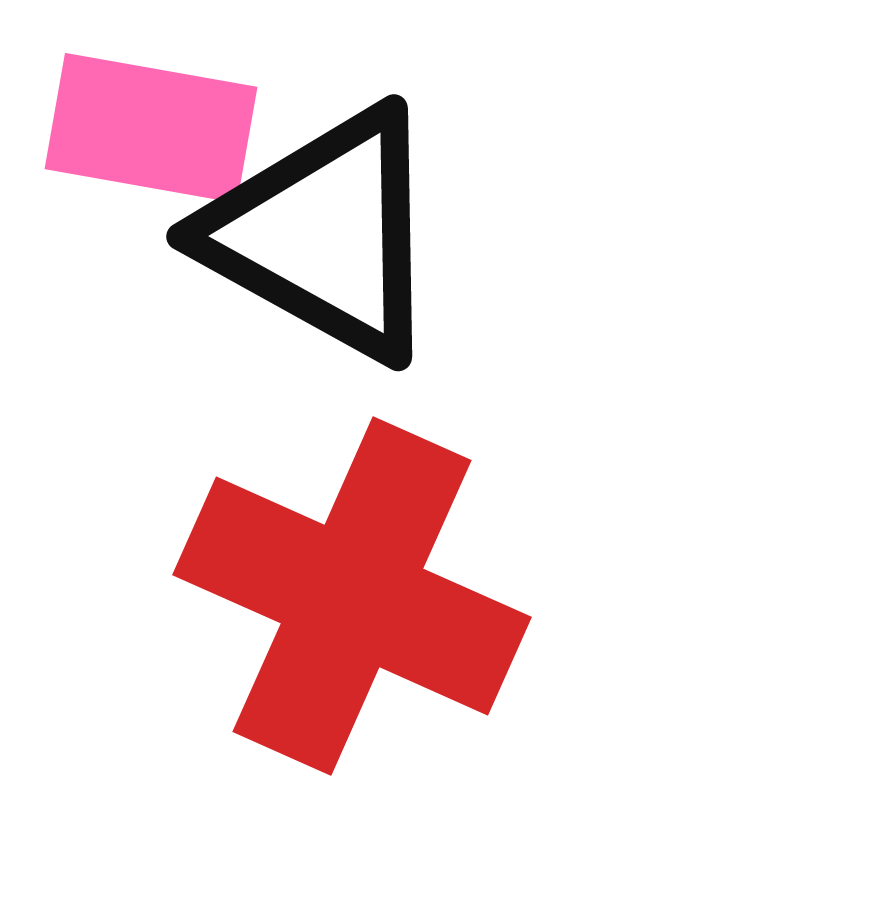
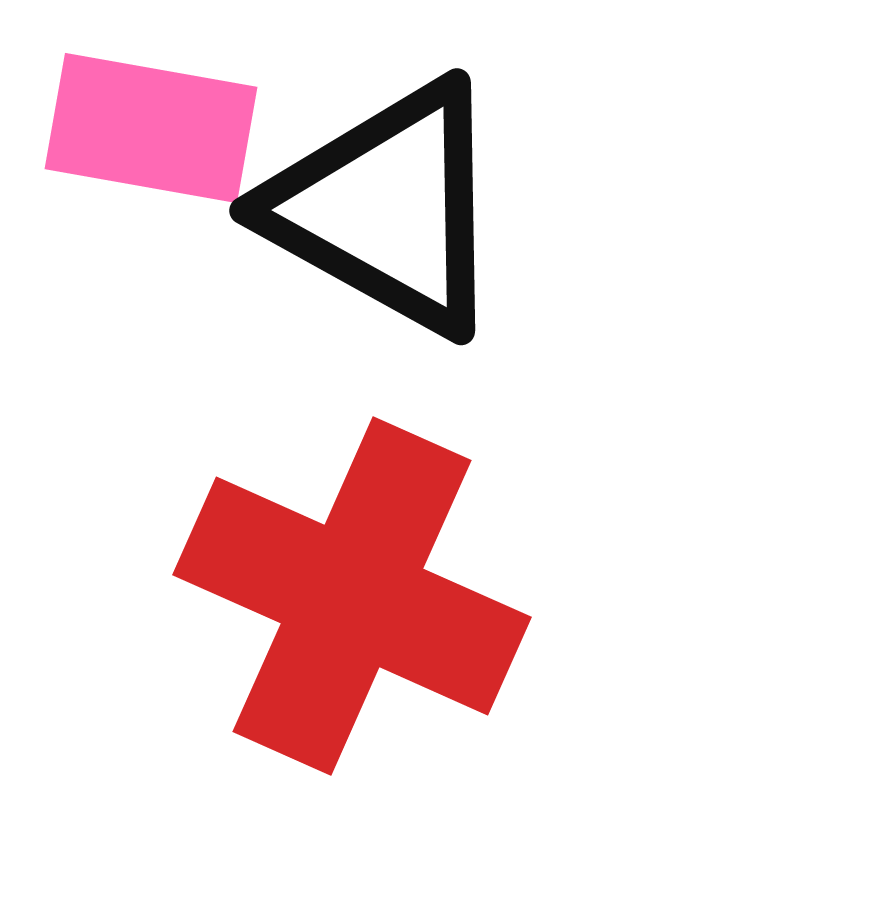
black triangle: moved 63 px right, 26 px up
